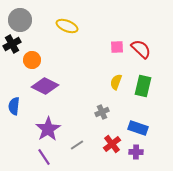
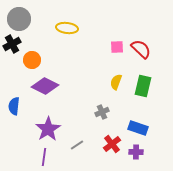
gray circle: moved 1 px left, 1 px up
yellow ellipse: moved 2 px down; rotated 15 degrees counterclockwise
purple line: rotated 42 degrees clockwise
